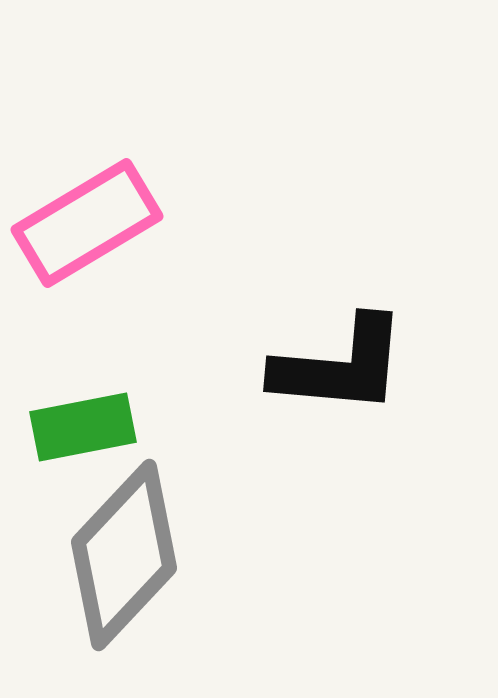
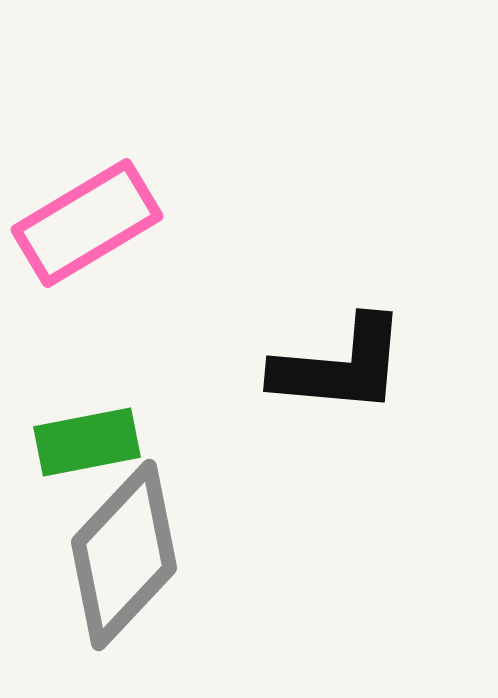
green rectangle: moved 4 px right, 15 px down
